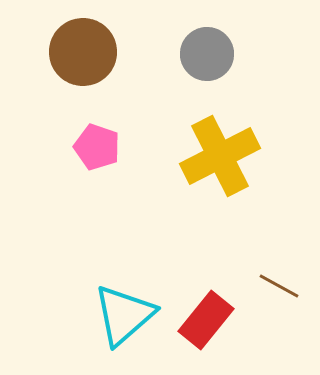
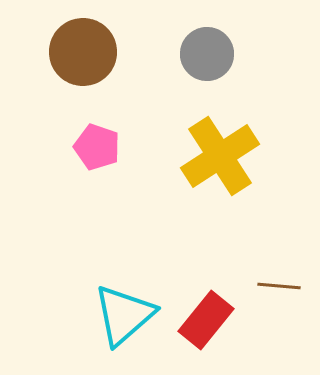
yellow cross: rotated 6 degrees counterclockwise
brown line: rotated 24 degrees counterclockwise
